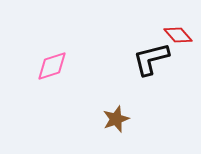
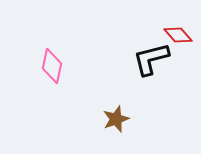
pink diamond: rotated 60 degrees counterclockwise
